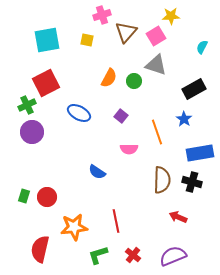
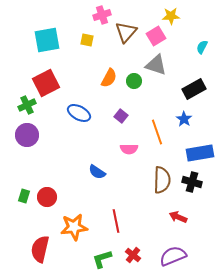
purple circle: moved 5 px left, 3 px down
green L-shape: moved 4 px right, 4 px down
